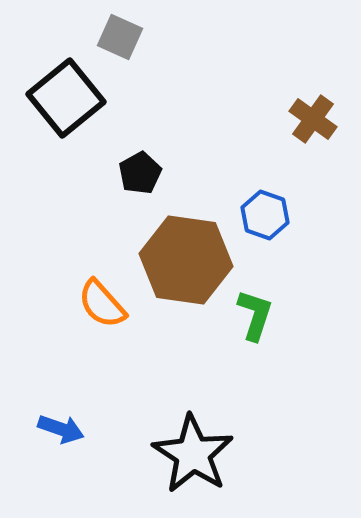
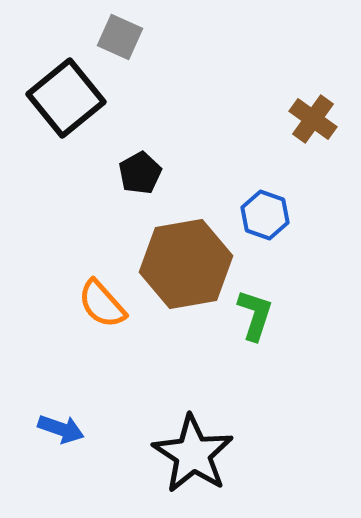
brown hexagon: moved 4 px down; rotated 18 degrees counterclockwise
